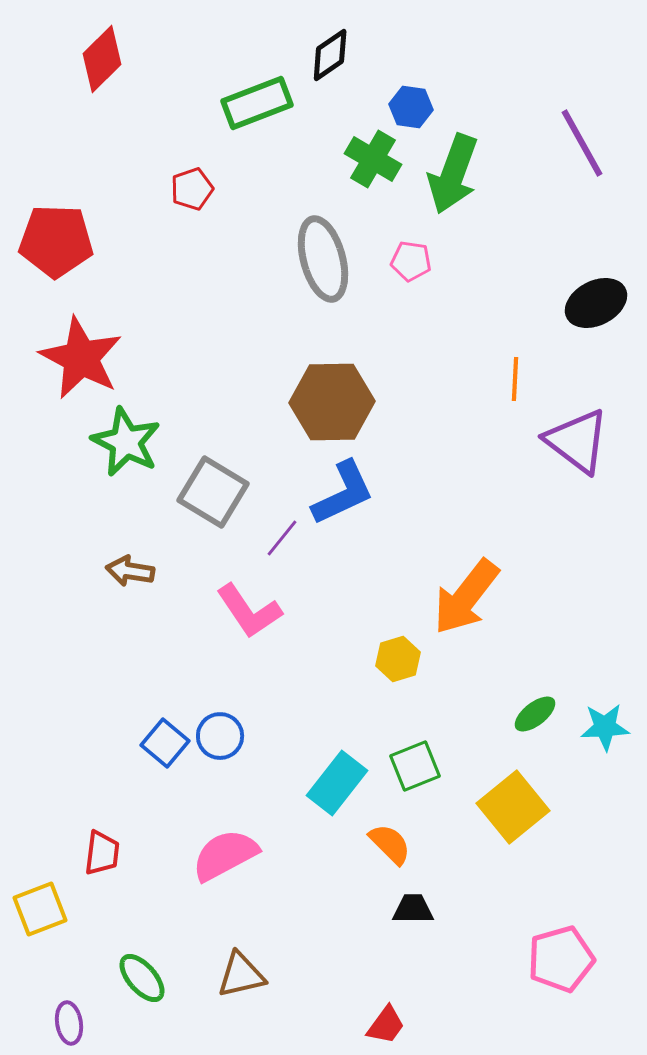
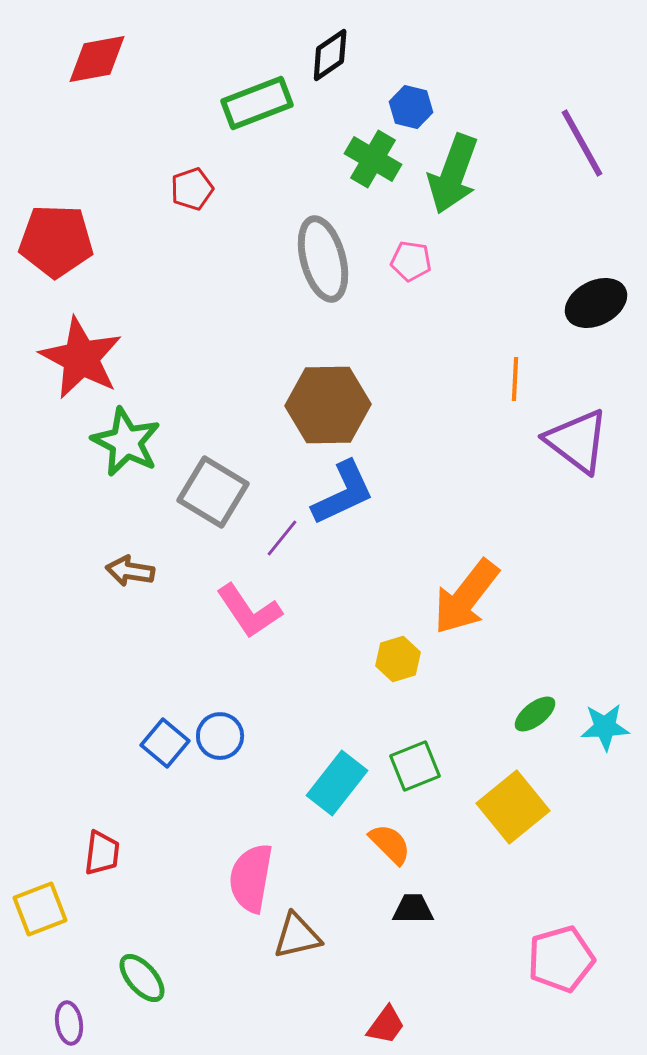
red diamond at (102, 59): moved 5 px left; rotated 34 degrees clockwise
blue hexagon at (411, 107): rotated 6 degrees clockwise
brown hexagon at (332, 402): moved 4 px left, 3 px down
pink semicircle at (225, 855): moved 26 px right, 23 px down; rotated 52 degrees counterclockwise
brown triangle at (241, 975): moved 56 px right, 39 px up
